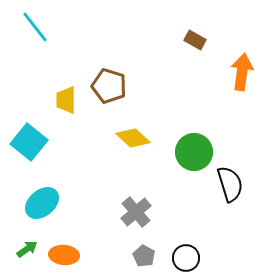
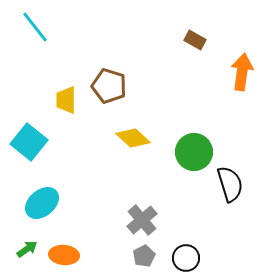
gray cross: moved 6 px right, 8 px down
gray pentagon: rotated 15 degrees clockwise
